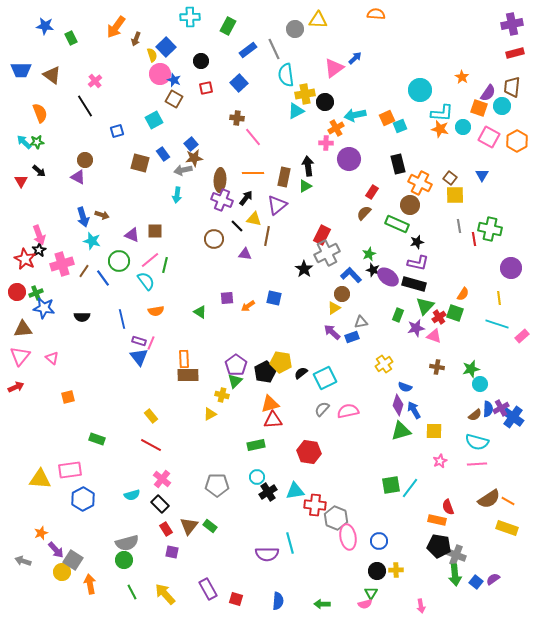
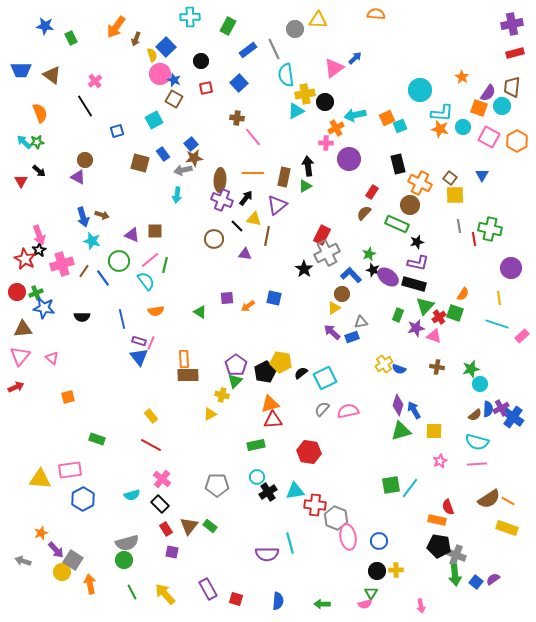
blue semicircle at (405, 387): moved 6 px left, 18 px up
